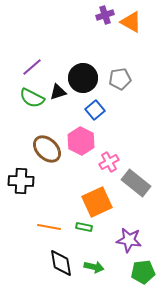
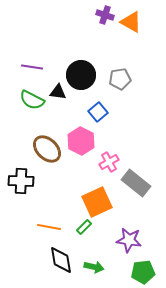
purple cross: rotated 36 degrees clockwise
purple line: rotated 50 degrees clockwise
black circle: moved 2 px left, 3 px up
black triangle: rotated 24 degrees clockwise
green semicircle: moved 2 px down
blue square: moved 3 px right, 2 px down
green rectangle: rotated 56 degrees counterclockwise
black diamond: moved 3 px up
